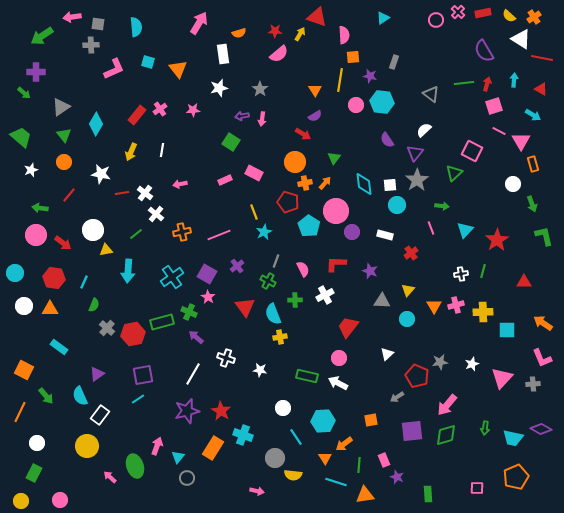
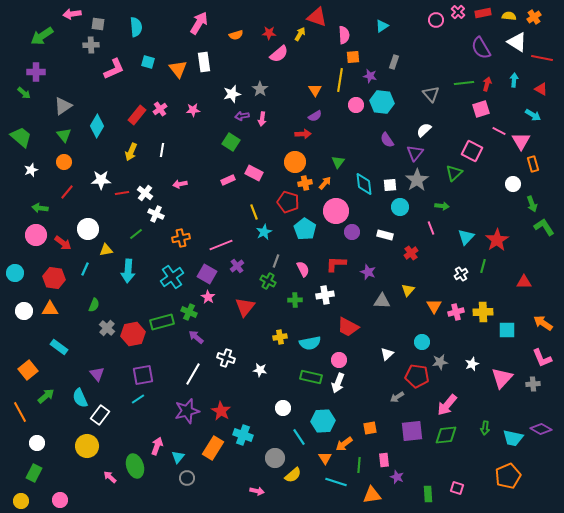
yellow semicircle at (509, 16): rotated 144 degrees clockwise
pink arrow at (72, 17): moved 3 px up
cyan triangle at (383, 18): moved 1 px left, 8 px down
red star at (275, 31): moved 6 px left, 2 px down
orange semicircle at (239, 33): moved 3 px left, 2 px down
white triangle at (521, 39): moved 4 px left, 3 px down
purple semicircle at (484, 51): moved 3 px left, 3 px up
white rectangle at (223, 54): moved 19 px left, 8 px down
white star at (219, 88): moved 13 px right, 6 px down
gray triangle at (431, 94): rotated 12 degrees clockwise
pink square at (494, 106): moved 13 px left, 3 px down
gray triangle at (61, 107): moved 2 px right, 1 px up
cyan diamond at (96, 124): moved 1 px right, 2 px down
red arrow at (303, 134): rotated 35 degrees counterclockwise
green triangle at (334, 158): moved 4 px right, 4 px down
white star at (101, 174): moved 6 px down; rotated 12 degrees counterclockwise
pink rectangle at (225, 180): moved 3 px right
red line at (69, 195): moved 2 px left, 3 px up
cyan circle at (397, 205): moved 3 px right, 2 px down
white cross at (156, 214): rotated 14 degrees counterclockwise
cyan pentagon at (309, 226): moved 4 px left, 3 px down
white circle at (93, 230): moved 5 px left, 1 px up
cyan triangle at (465, 230): moved 1 px right, 7 px down
orange cross at (182, 232): moved 1 px left, 6 px down
pink line at (219, 235): moved 2 px right, 10 px down
green L-shape at (544, 236): moved 9 px up; rotated 20 degrees counterclockwise
purple star at (370, 271): moved 2 px left, 1 px down
green line at (483, 271): moved 5 px up
white cross at (461, 274): rotated 24 degrees counterclockwise
cyan line at (84, 282): moved 1 px right, 13 px up
white cross at (325, 295): rotated 18 degrees clockwise
pink cross at (456, 305): moved 7 px down
white circle at (24, 306): moved 5 px down
red triangle at (245, 307): rotated 15 degrees clockwise
cyan semicircle at (273, 314): moved 37 px right, 29 px down; rotated 80 degrees counterclockwise
cyan circle at (407, 319): moved 15 px right, 23 px down
red trapezoid at (348, 327): rotated 100 degrees counterclockwise
pink circle at (339, 358): moved 2 px down
orange square at (24, 370): moved 4 px right; rotated 24 degrees clockwise
purple triangle at (97, 374): rotated 35 degrees counterclockwise
green rectangle at (307, 376): moved 4 px right, 1 px down
red pentagon at (417, 376): rotated 15 degrees counterclockwise
white arrow at (338, 383): rotated 96 degrees counterclockwise
green arrow at (46, 396): rotated 90 degrees counterclockwise
cyan semicircle at (80, 396): moved 2 px down
orange line at (20, 412): rotated 55 degrees counterclockwise
orange square at (371, 420): moved 1 px left, 8 px down
green diamond at (446, 435): rotated 10 degrees clockwise
cyan line at (296, 437): moved 3 px right
pink rectangle at (384, 460): rotated 16 degrees clockwise
yellow semicircle at (293, 475): rotated 48 degrees counterclockwise
orange pentagon at (516, 477): moved 8 px left, 1 px up
pink square at (477, 488): moved 20 px left; rotated 16 degrees clockwise
orange triangle at (365, 495): moved 7 px right
